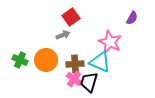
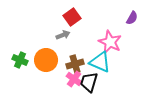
red square: moved 1 px right
brown cross: rotated 12 degrees counterclockwise
